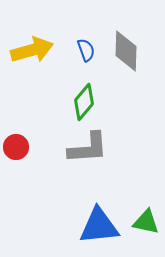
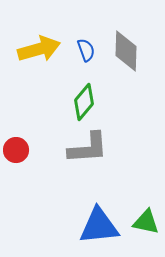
yellow arrow: moved 7 px right, 1 px up
red circle: moved 3 px down
